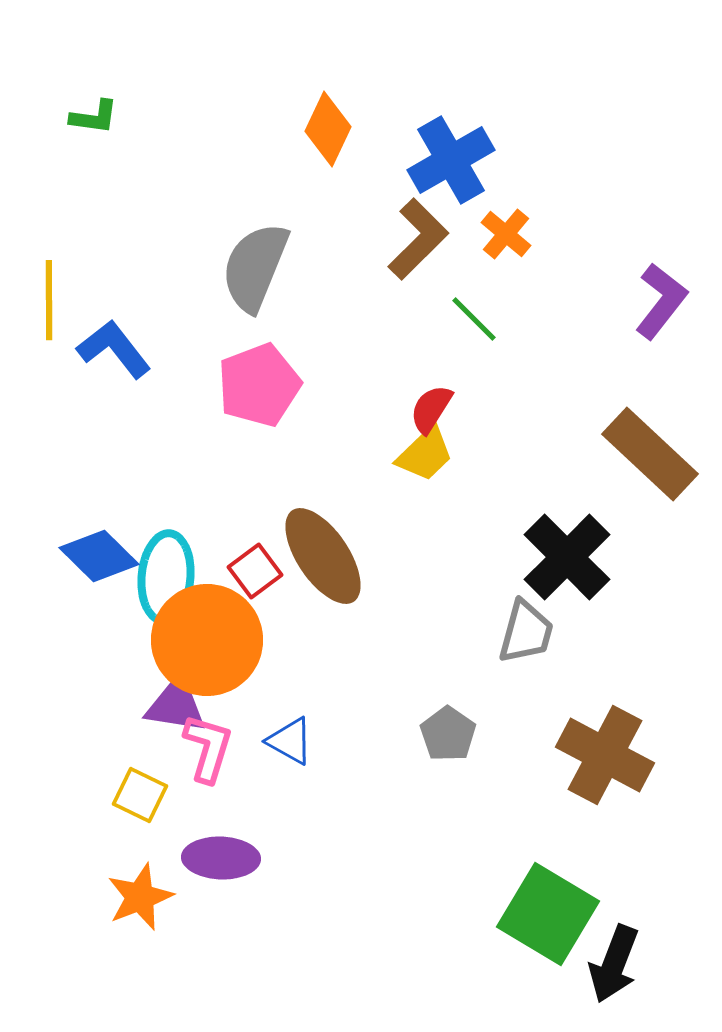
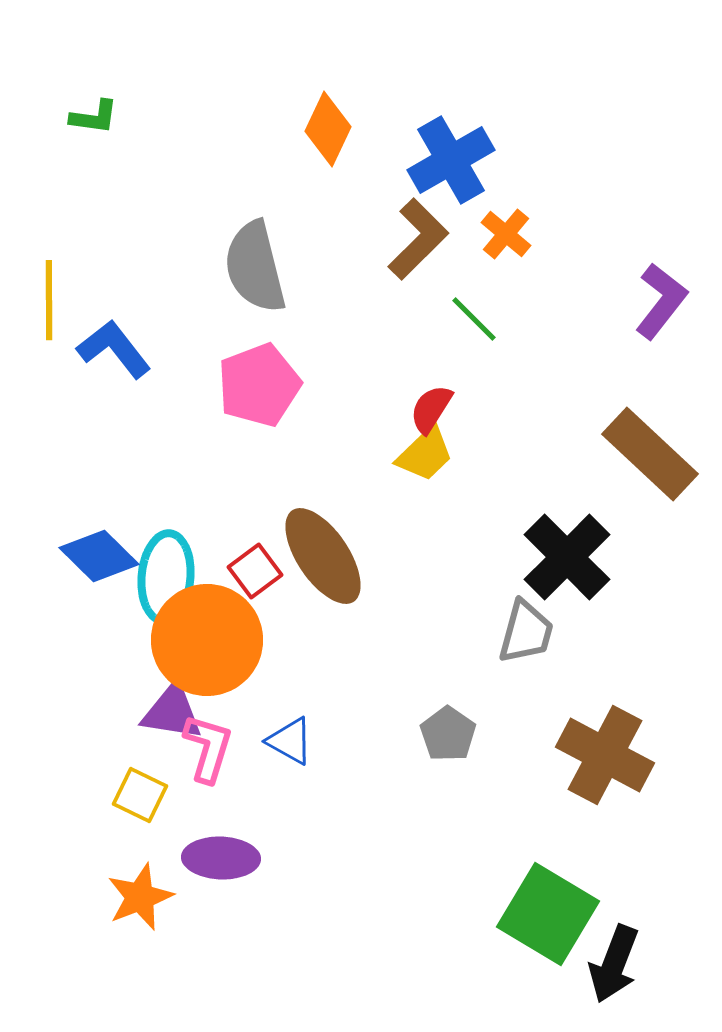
gray semicircle: rotated 36 degrees counterclockwise
purple triangle: moved 4 px left, 7 px down
